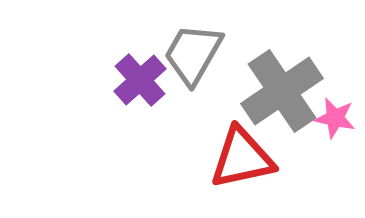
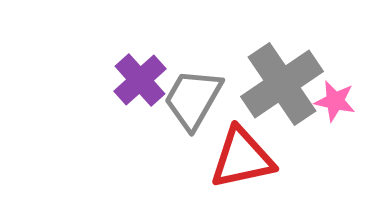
gray trapezoid: moved 45 px down
gray cross: moved 7 px up
pink star: moved 17 px up
